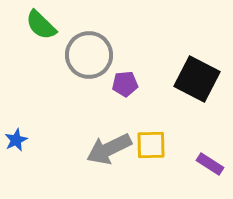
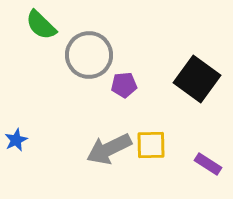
black square: rotated 9 degrees clockwise
purple pentagon: moved 1 px left, 1 px down
purple rectangle: moved 2 px left
